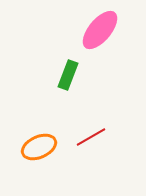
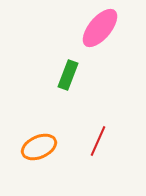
pink ellipse: moved 2 px up
red line: moved 7 px right, 4 px down; rotated 36 degrees counterclockwise
